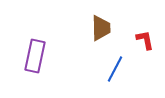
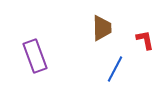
brown trapezoid: moved 1 px right
purple rectangle: rotated 32 degrees counterclockwise
